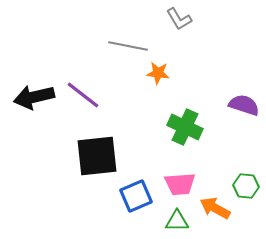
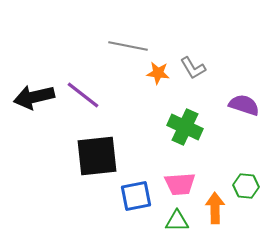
gray L-shape: moved 14 px right, 49 px down
blue square: rotated 12 degrees clockwise
orange arrow: rotated 60 degrees clockwise
